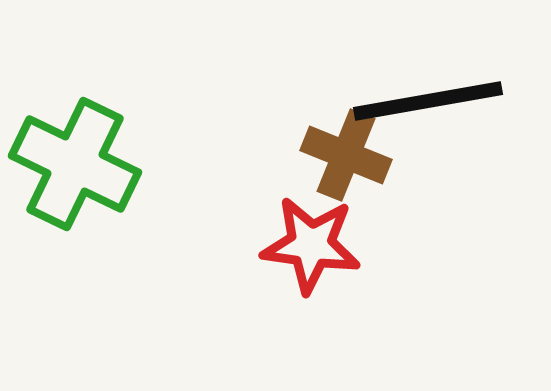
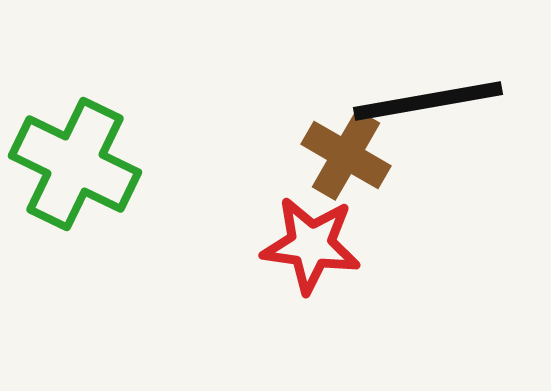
brown cross: rotated 8 degrees clockwise
